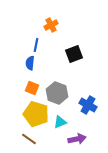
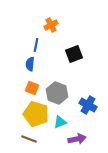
blue semicircle: moved 1 px down
brown line: rotated 14 degrees counterclockwise
